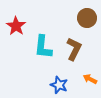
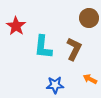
brown circle: moved 2 px right
blue star: moved 4 px left; rotated 24 degrees counterclockwise
